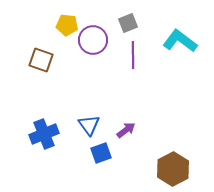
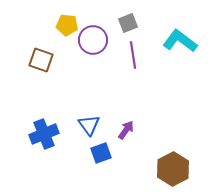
purple line: rotated 8 degrees counterclockwise
purple arrow: rotated 18 degrees counterclockwise
